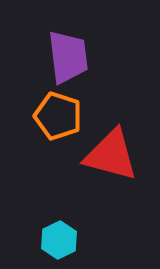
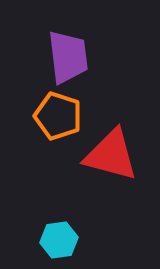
cyan hexagon: rotated 18 degrees clockwise
